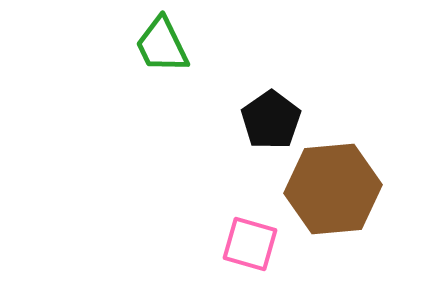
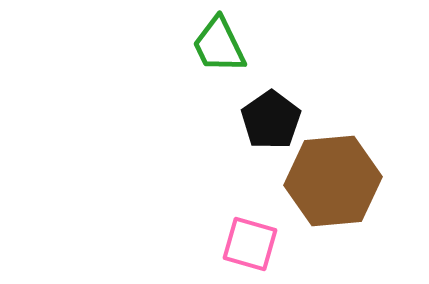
green trapezoid: moved 57 px right
brown hexagon: moved 8 px up
